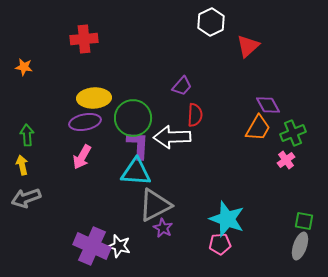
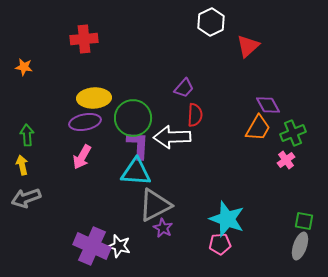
purple trapezoid: moved 2 px right, 2 px down
